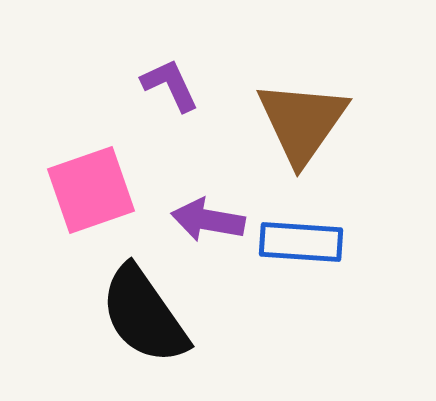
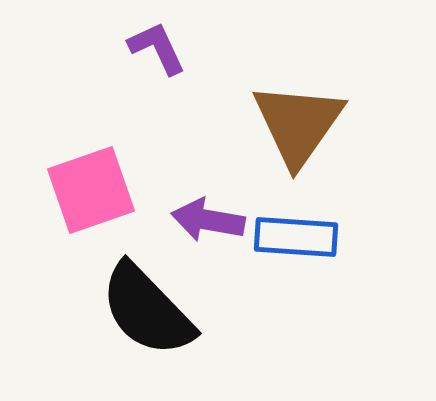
purple L-shape: moved 13 px left, 37 px up
brown triangle: moved 4 px left, 2 px down
blue rectangle: moved 5 px left, 5 px up
black semicircle: moved 3 px right, 5 px up; rotated 9 degrees counterclockwise
